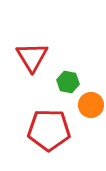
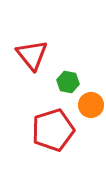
red triangle: moved 2 px up; rotated 8 degrees counterclockwise
red pentagon: moved 4 px right; rotated 18 degrees counterclockwise
